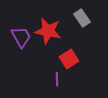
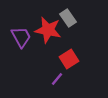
gray rectangle: moved 14 px left
red star: moved 1 px up
purple line: rotated 40 degrees clockwise
